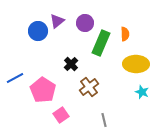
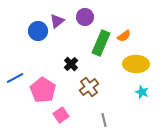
purple circle: moved 6 px up
orange semicircle: moved 1 px left, 2 px down; rotated 56 degrees clockwise
